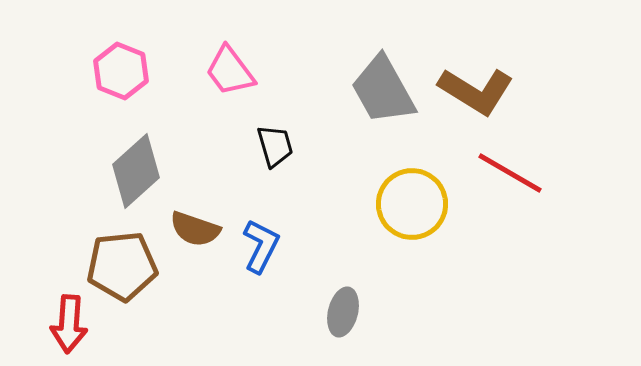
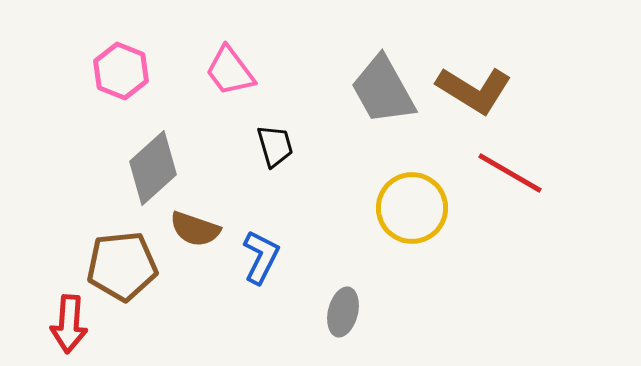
brown L-shape: moved 2 px left, 1 px up
gray diamond: moved 17 px right, 3 px up
yellow circle: moved 4 px down
blue L-shape: moved 11 px down
